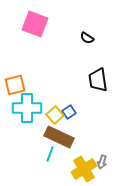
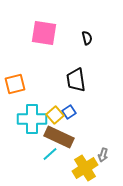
pink square: moved 9 px right, 9 px down; rotated 12 degrees counterclockwise
black semicircle: rotated 136 degrees counterclockwise
black trapezoid: moved 22 px left
orange square: moved 1 px up
cyan cross: moved 5 px right, 11 px down
cyan line: rotated 28 degrees clockwise
gray arrow: moved 1 px right, 7 px up
yellow cross: moved 1 px right, 1 px up
